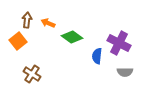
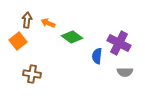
brown cross: rotated 24 degrees counterclockwise
